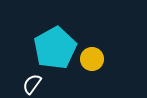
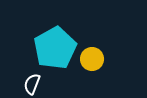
white semicircle: rotated 15 degrees counterclockwise
